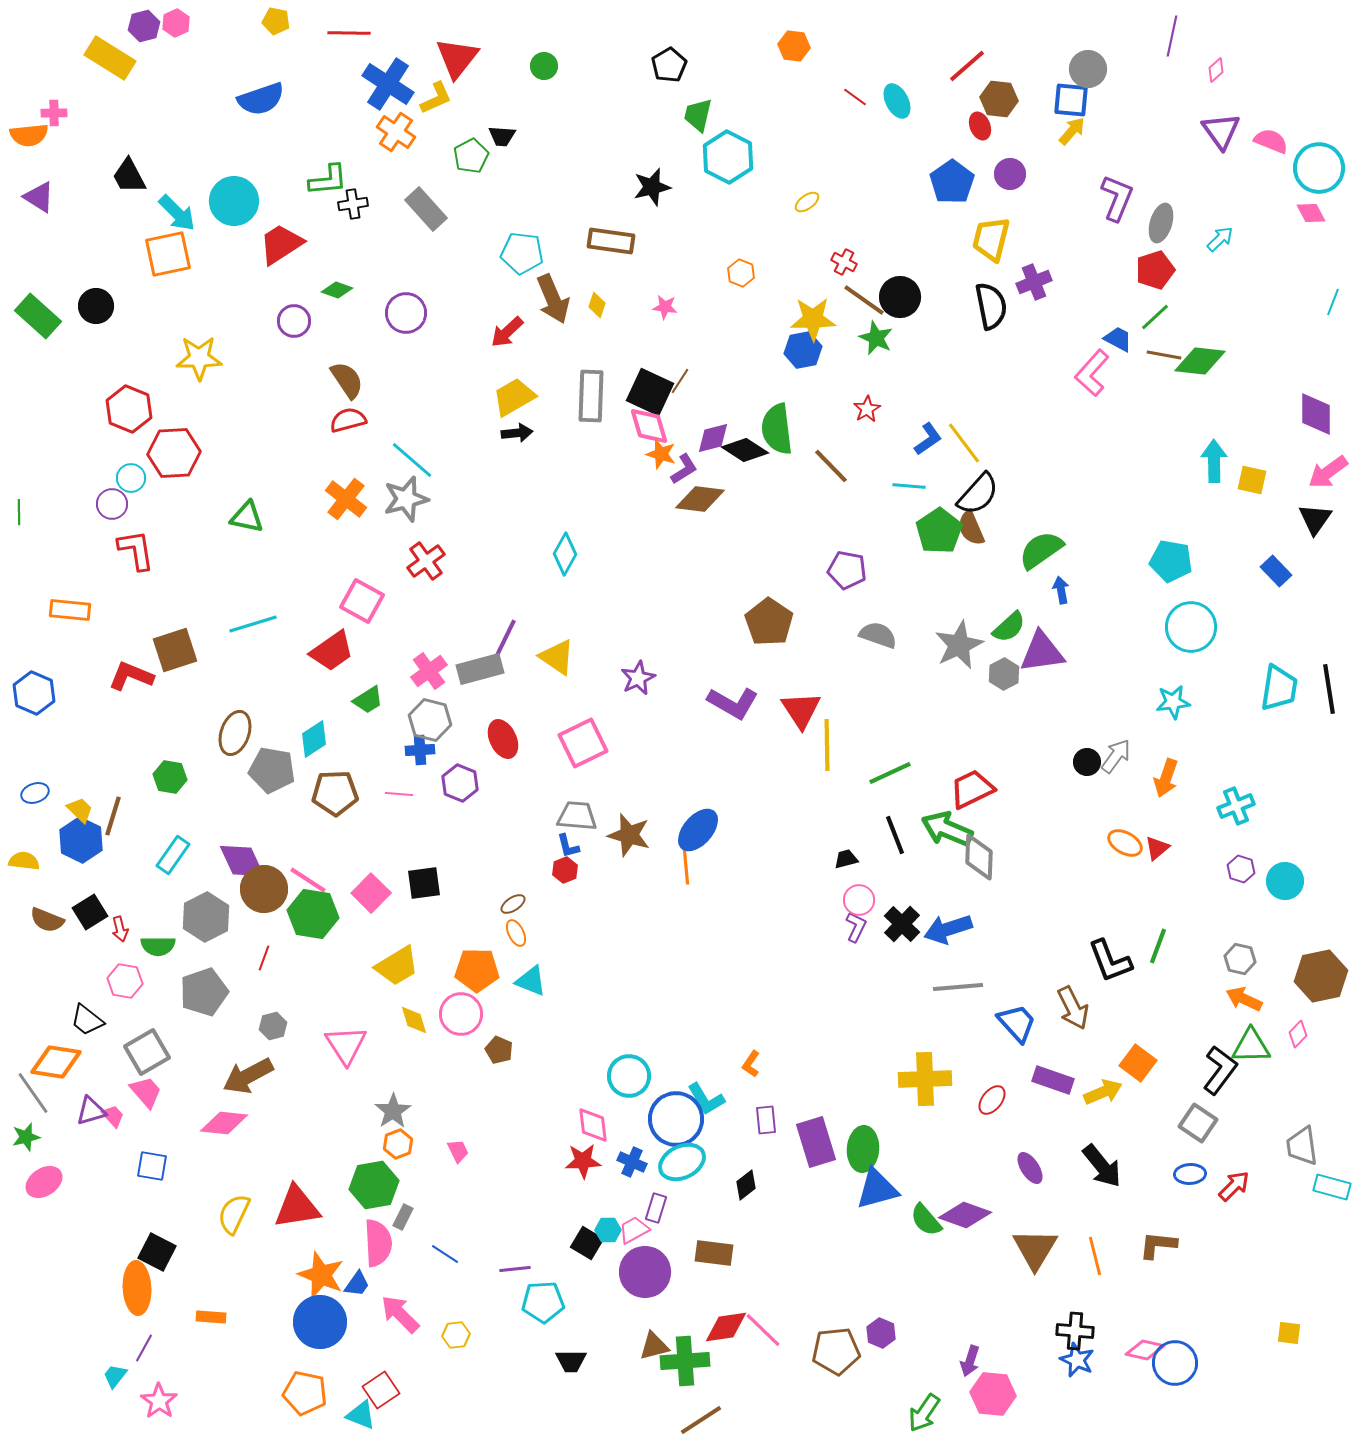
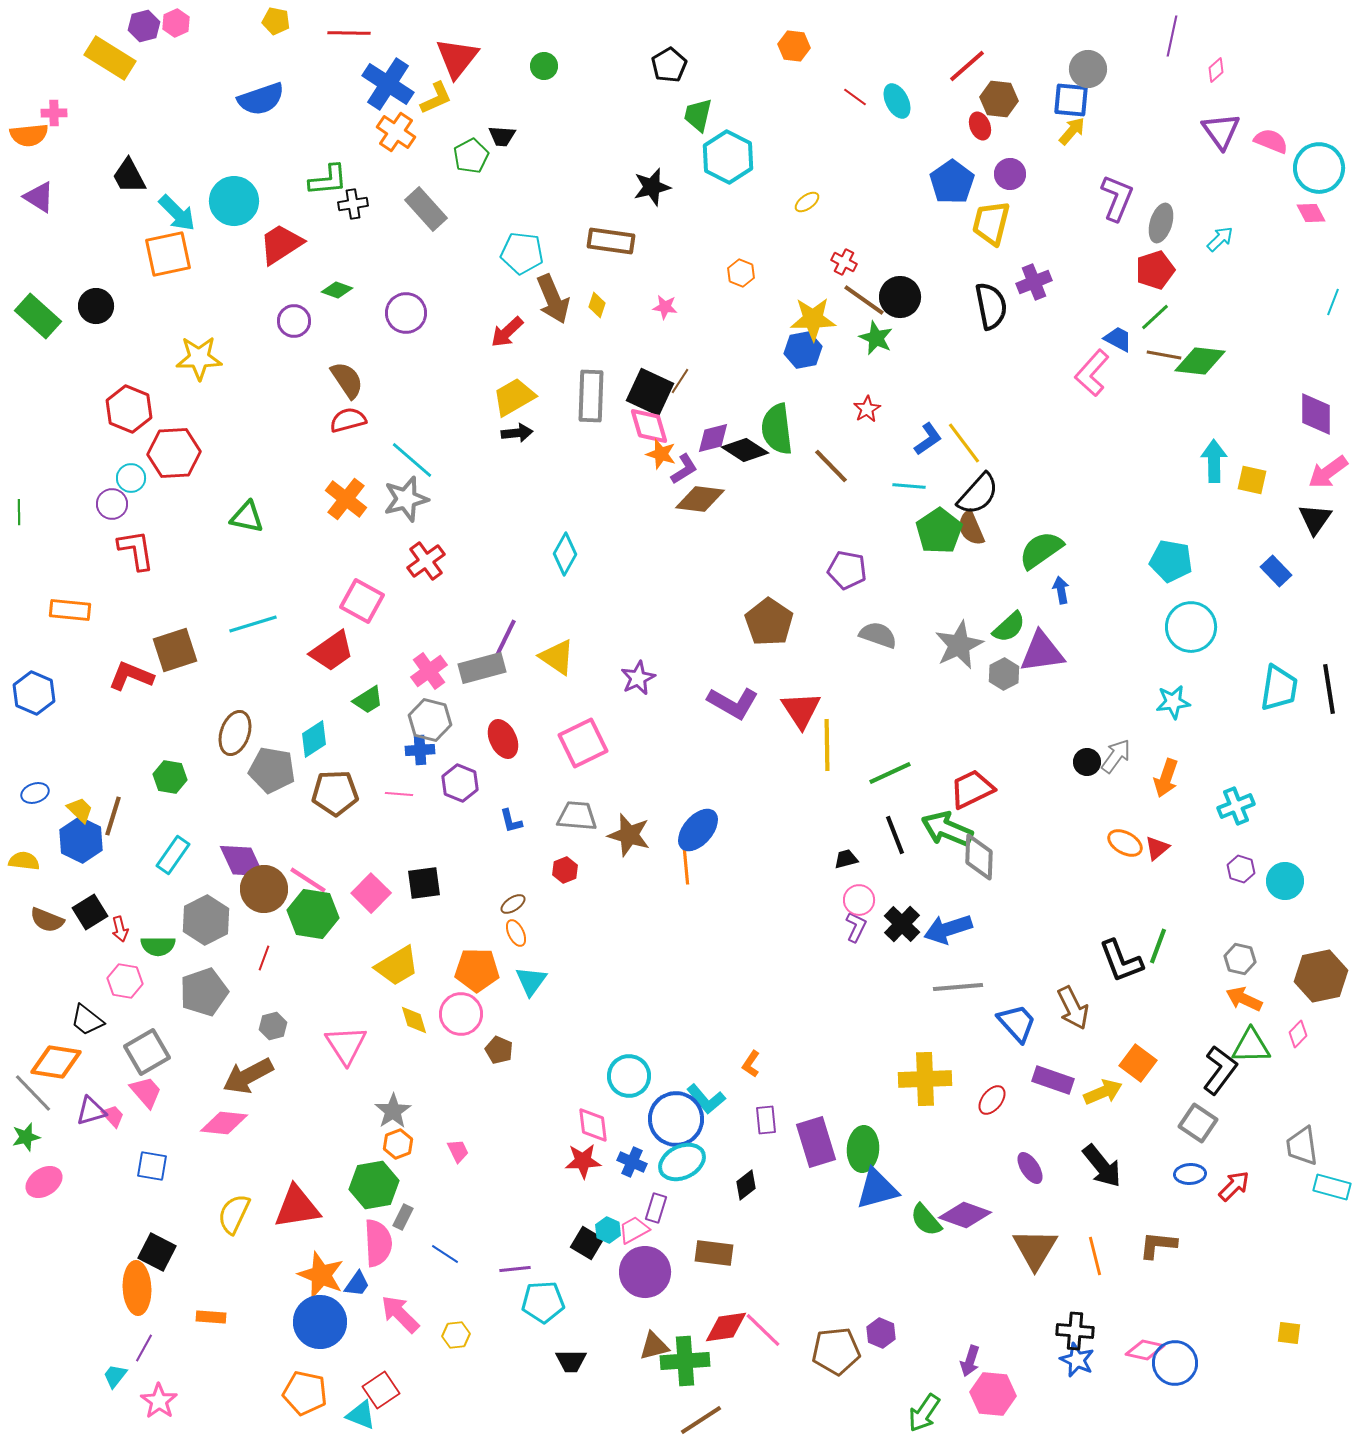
yellow trapezoid at (991, 239): moved 16 px up
gray rectangle at (480, 669): moved 2 px right, 1 px up
blue L-shape at (568, 846): moved 57 px left, 25 px up
gray hexagon at (206, 917): moved 3 px down
black L-shape at (1110, 961): moved 11 px right
cyan triangle at (531, 981): rotated 44 degrees clockwise
gray line at (33, 1093): rotated 9 degrees counterclockwise
cyan L-shape at (706, 1099): rotated 9 degrees counterclockwise
cyan hexagon at (608, 1230): rotated 25 degrees clockwise
